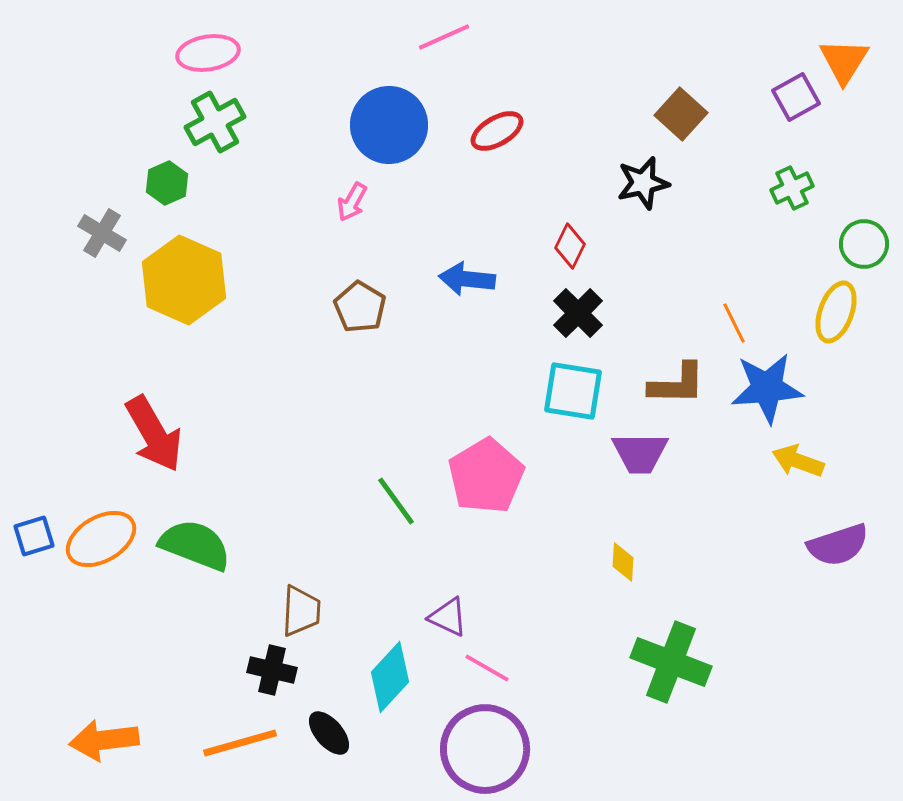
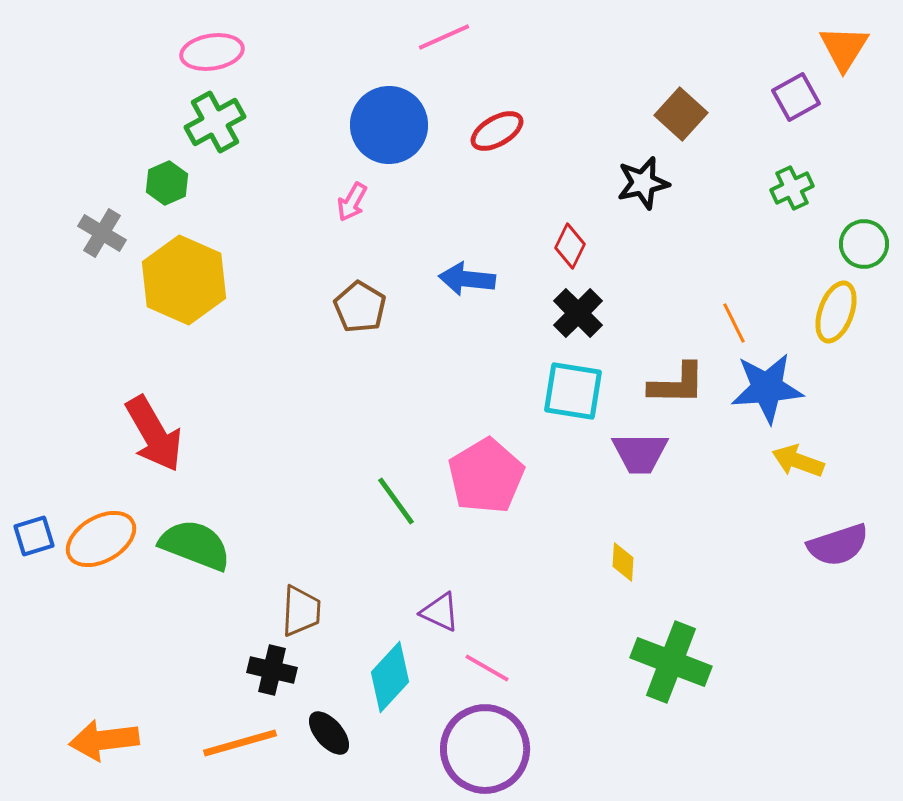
pink ellipse at (208, 53): moved 4 px right, 1 px up
orange triangle at (844, 61): moved 13 px up
purple triangle at (448, 617): moved 8 px left, 5 px up
